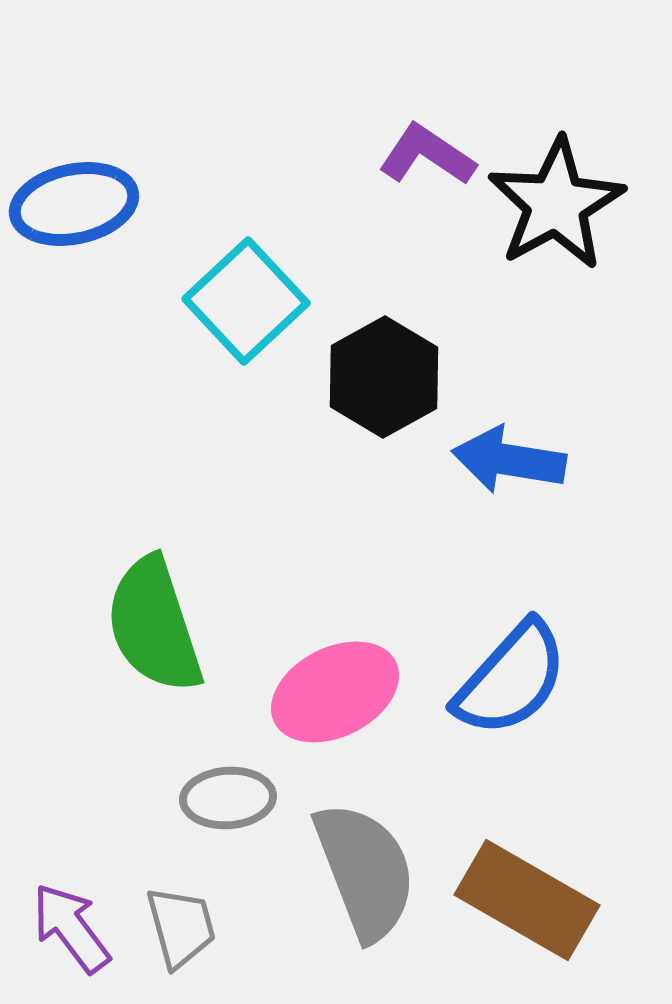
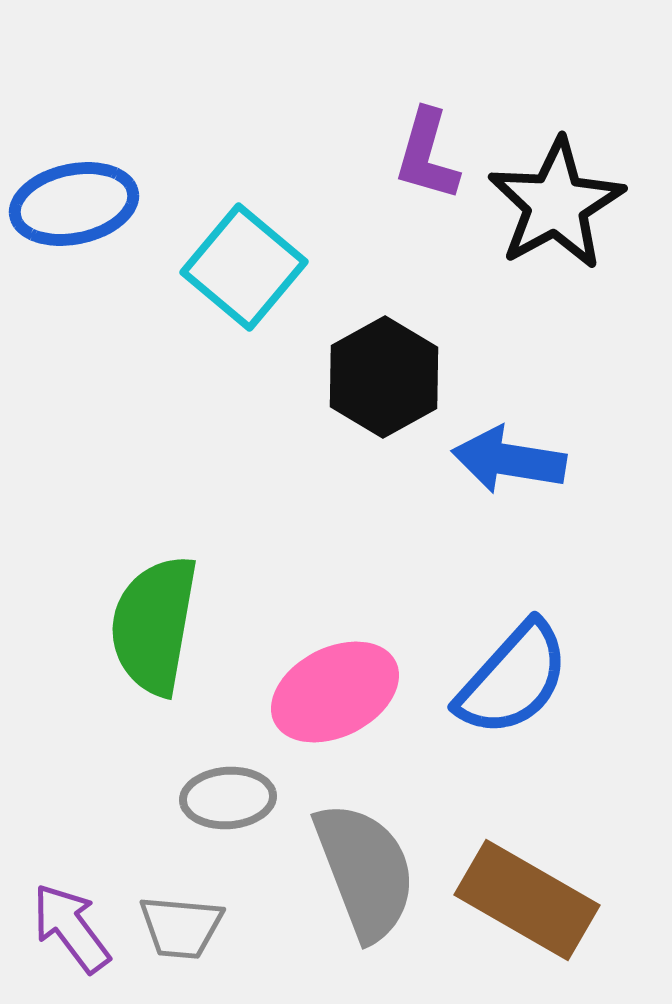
purple L-shape: rotated 108 degrees counterclockwise
cyan square: moved 2 px left, 34 px up; rotated 7 degrees counterclockwise
green semicircle: rotated 28 degrees clockwise
blue semicircle: moved 2 px right
gray trapezoid: rotated 110 degrees clockwise
